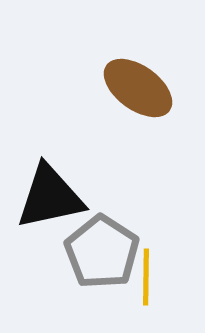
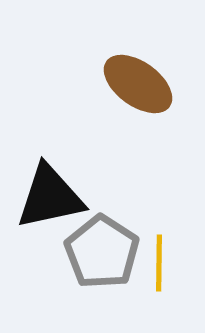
brown ellipse: moved 4 px up
yellow line: moved 13 px right, 14 px up
